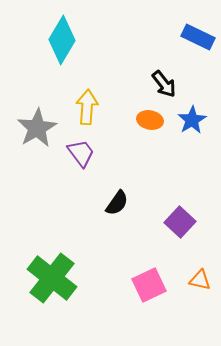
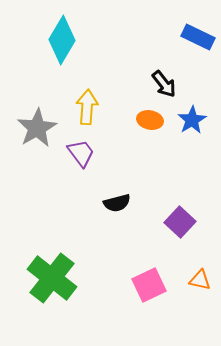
black semicircle: rotated 40 degrees clockwise
